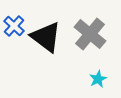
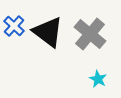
black triangle: moved 2 px right, 5 px up
cyan star: rotated 18 degrees counterclockwise
